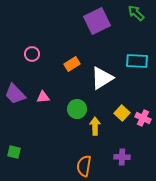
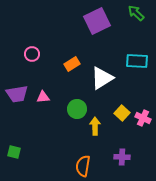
purple trapezoid: moved 2 px right; rotated 55 degrees counterclockwise
orange semicircle: moved 1 px left
